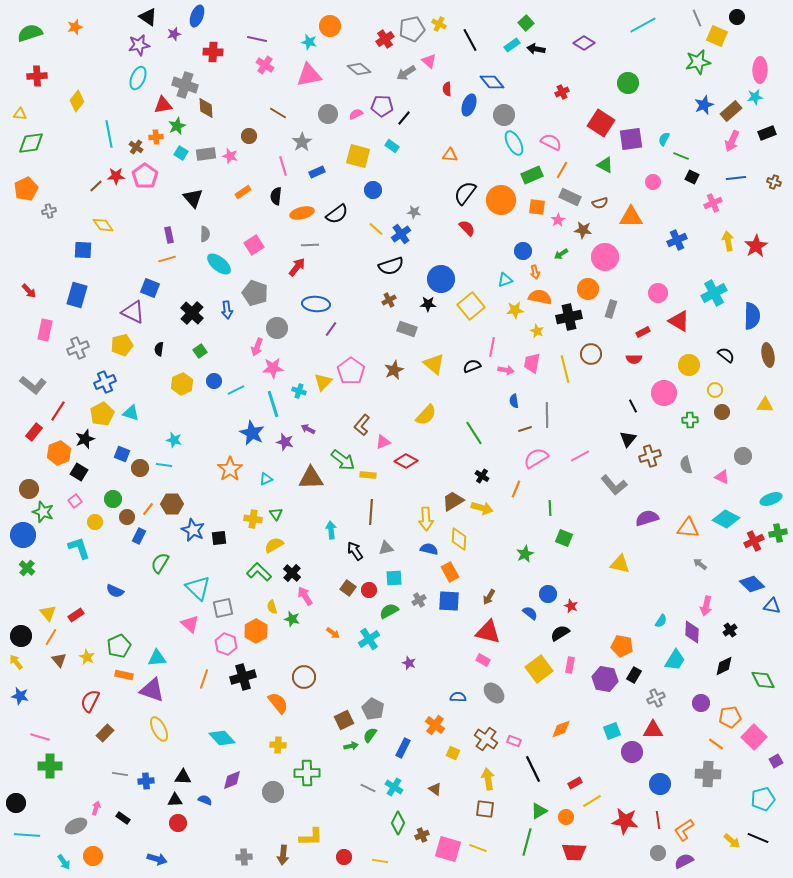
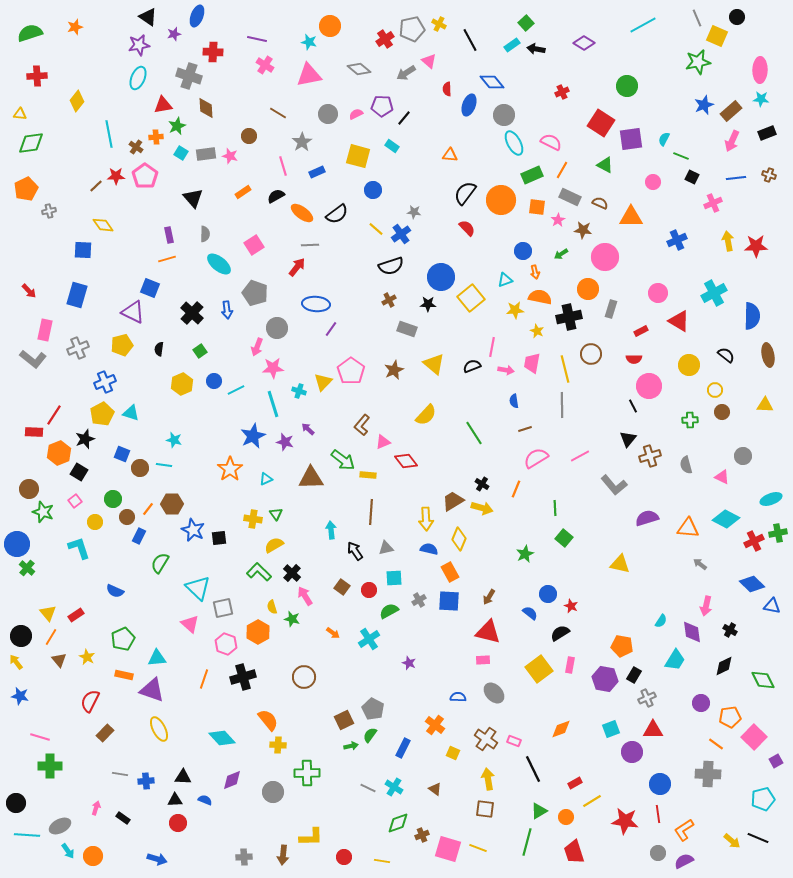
green circle at (628, 83): moved 1 px left, 3 px down
gray cross at (185, 85): moved 4 px right, 9 px up
cyan star at (755, 97): moved 6 px right, 2 px down; rotated 14 degrees clockwise
brown cross at (774, 182): moved 5 px left, 7 px up
black semicircle at (276, 196): rotated 54 degrees clockwise
brown semicircle at (600, 203): rotated 140 degrees counterclockwise
orange ellipse at (302, 213): rotated 50 degrees clockwise
red star at (756, 246): rotated 30 degrees clockwise
blue circle at (441, 279): moved 2 px up
yellow square at (471, 306): moved 8 px up
red rectangle at (643, 332): moved 2 px left, 1 px up
gray L-shape at (33, 385): moved 26 px up
pink circle at (664, 393): moved 15 px left, 7 px up
red line at (58, 411): moved 4 px left, 4 px down
gray line at (547, 415): moved 15 px right, 10 px up
purple arrow at (308, 429): rotated 16 degrees clockwise
red rectangle at (34, 432): rotated 54 degrees clockwise
blue star at (252, 433): moved 1 px right, 3 px down; rotated 20 degrees clockwise
red diamond at (406, 461): rotated 25 degrees clockwise
black cross at (482, 476): moved 8 px down
green line at (550, 508): moved 5 px right
blue circle at (23, 535): moved 6 px left, 9 px down
green square at (564, 538): rotated 18 degrees clockwise
yellow diamond at (459, 539): rotated 20 degrees clockwise
brown square at (348, 588): moved 6 px left, 1 px up
black cross at (730, 630): rotated 24 degrees counterclockwise
orange hexagon at (256, 631): moved 2 px right, 1 px down
purple diamond at (692, 632): rotated 10 degrees counterclockwise
green pentagon at (119, 646): moved 4 px right, 7 px up
pink rectangle at (483, 660): rotated 32 degrees counterclockwise
gray cross at (656, 698): moved 9 px left
orange semicircle at (278, 703): moved 10 px left, 17 px down
cyan square at (612, 731): moved 1 px left, 2 px up
red line at (658, 820): moved 6 px up
green diamond at (398, 823): rotated 45 degrees clockwise
gray ellipse at (76, 826): moved 16 px left
red trapezoid at (574, 852): rotated 70 degrees clockwise
yellow line at (380, 861): moved 2 px right
cyan arrow at (64, 862): moved 4 px right, 11 px up
